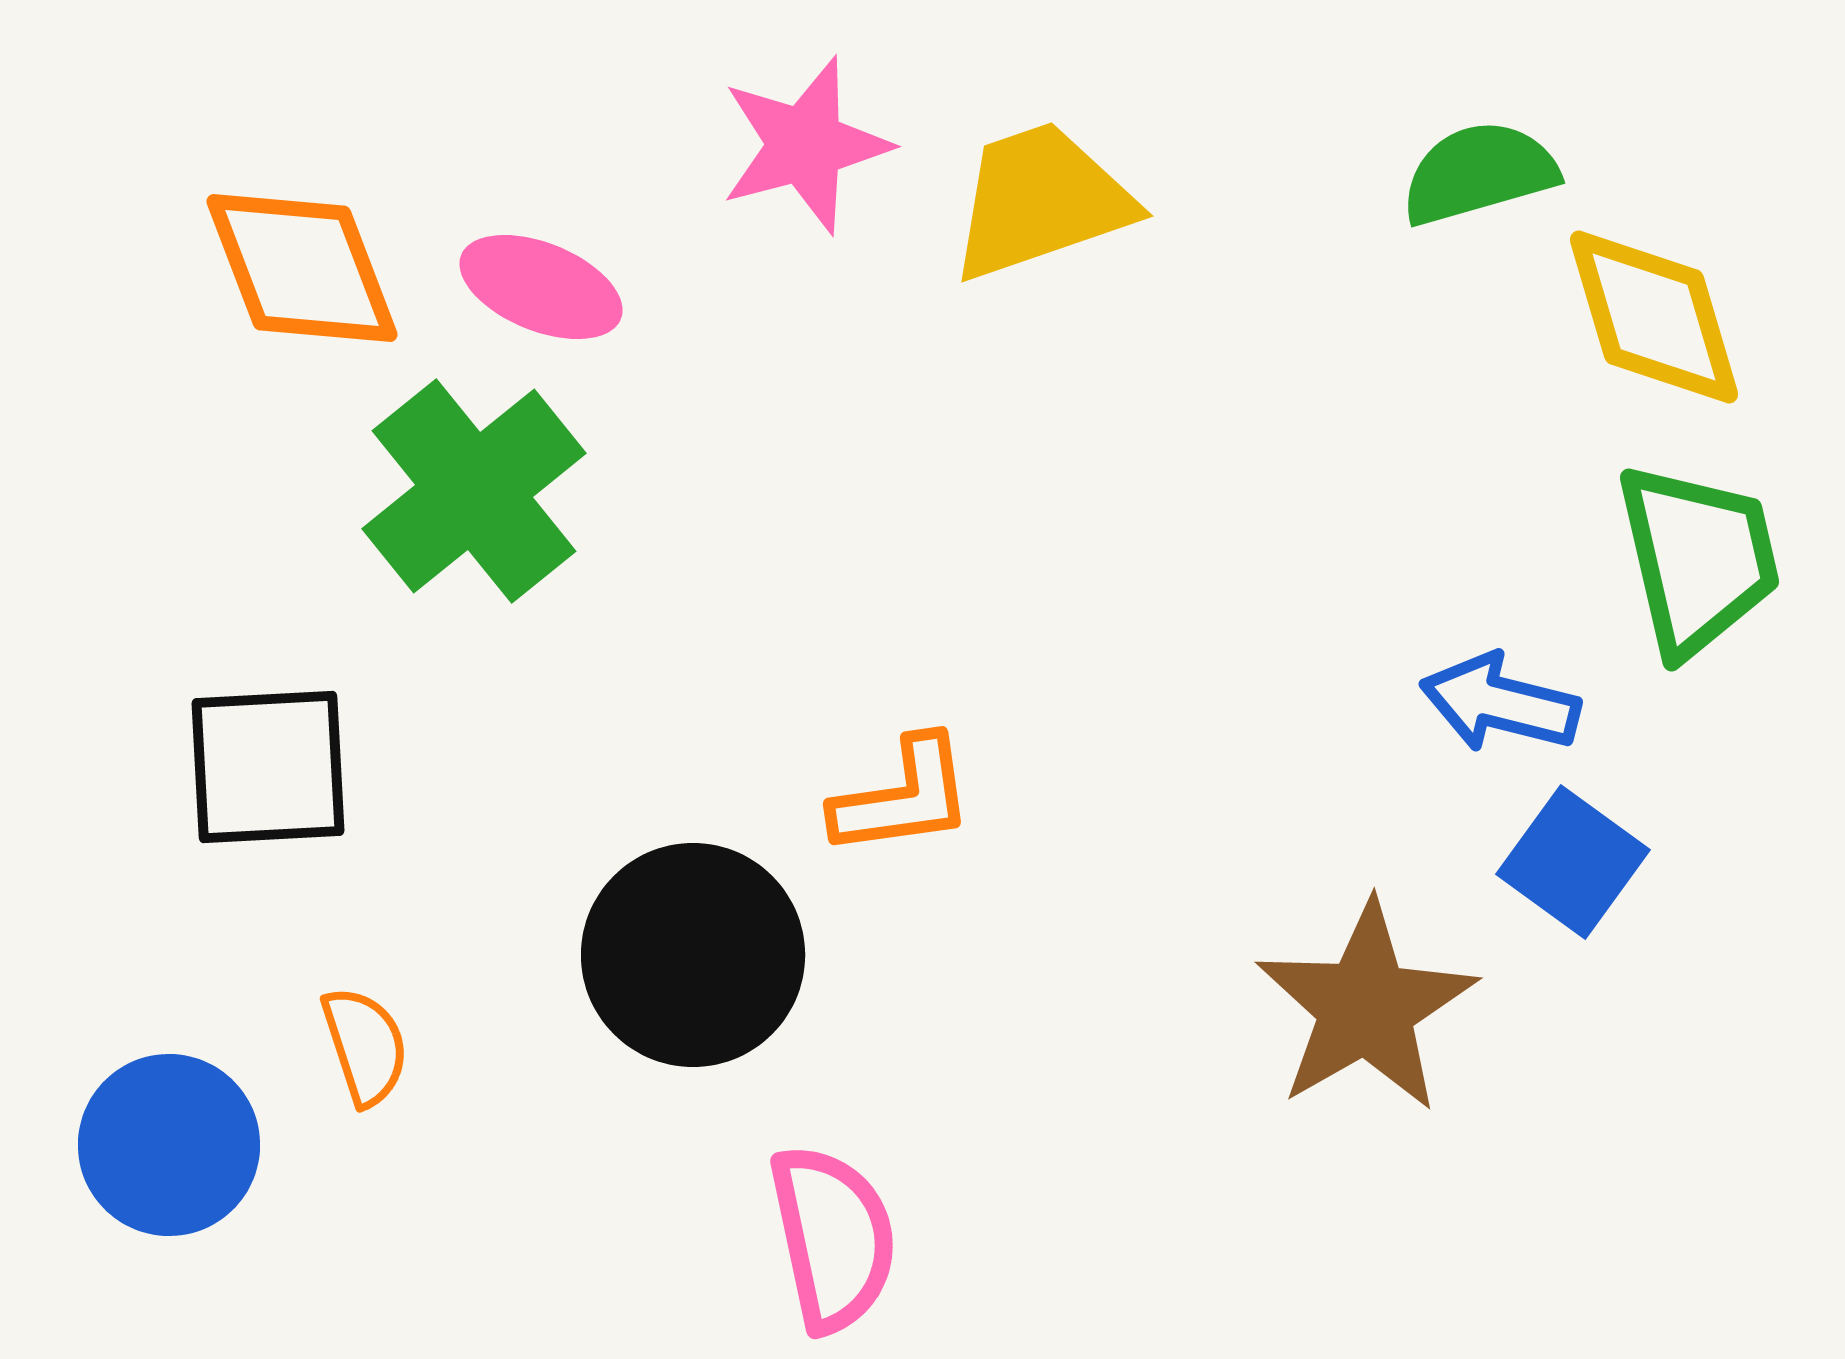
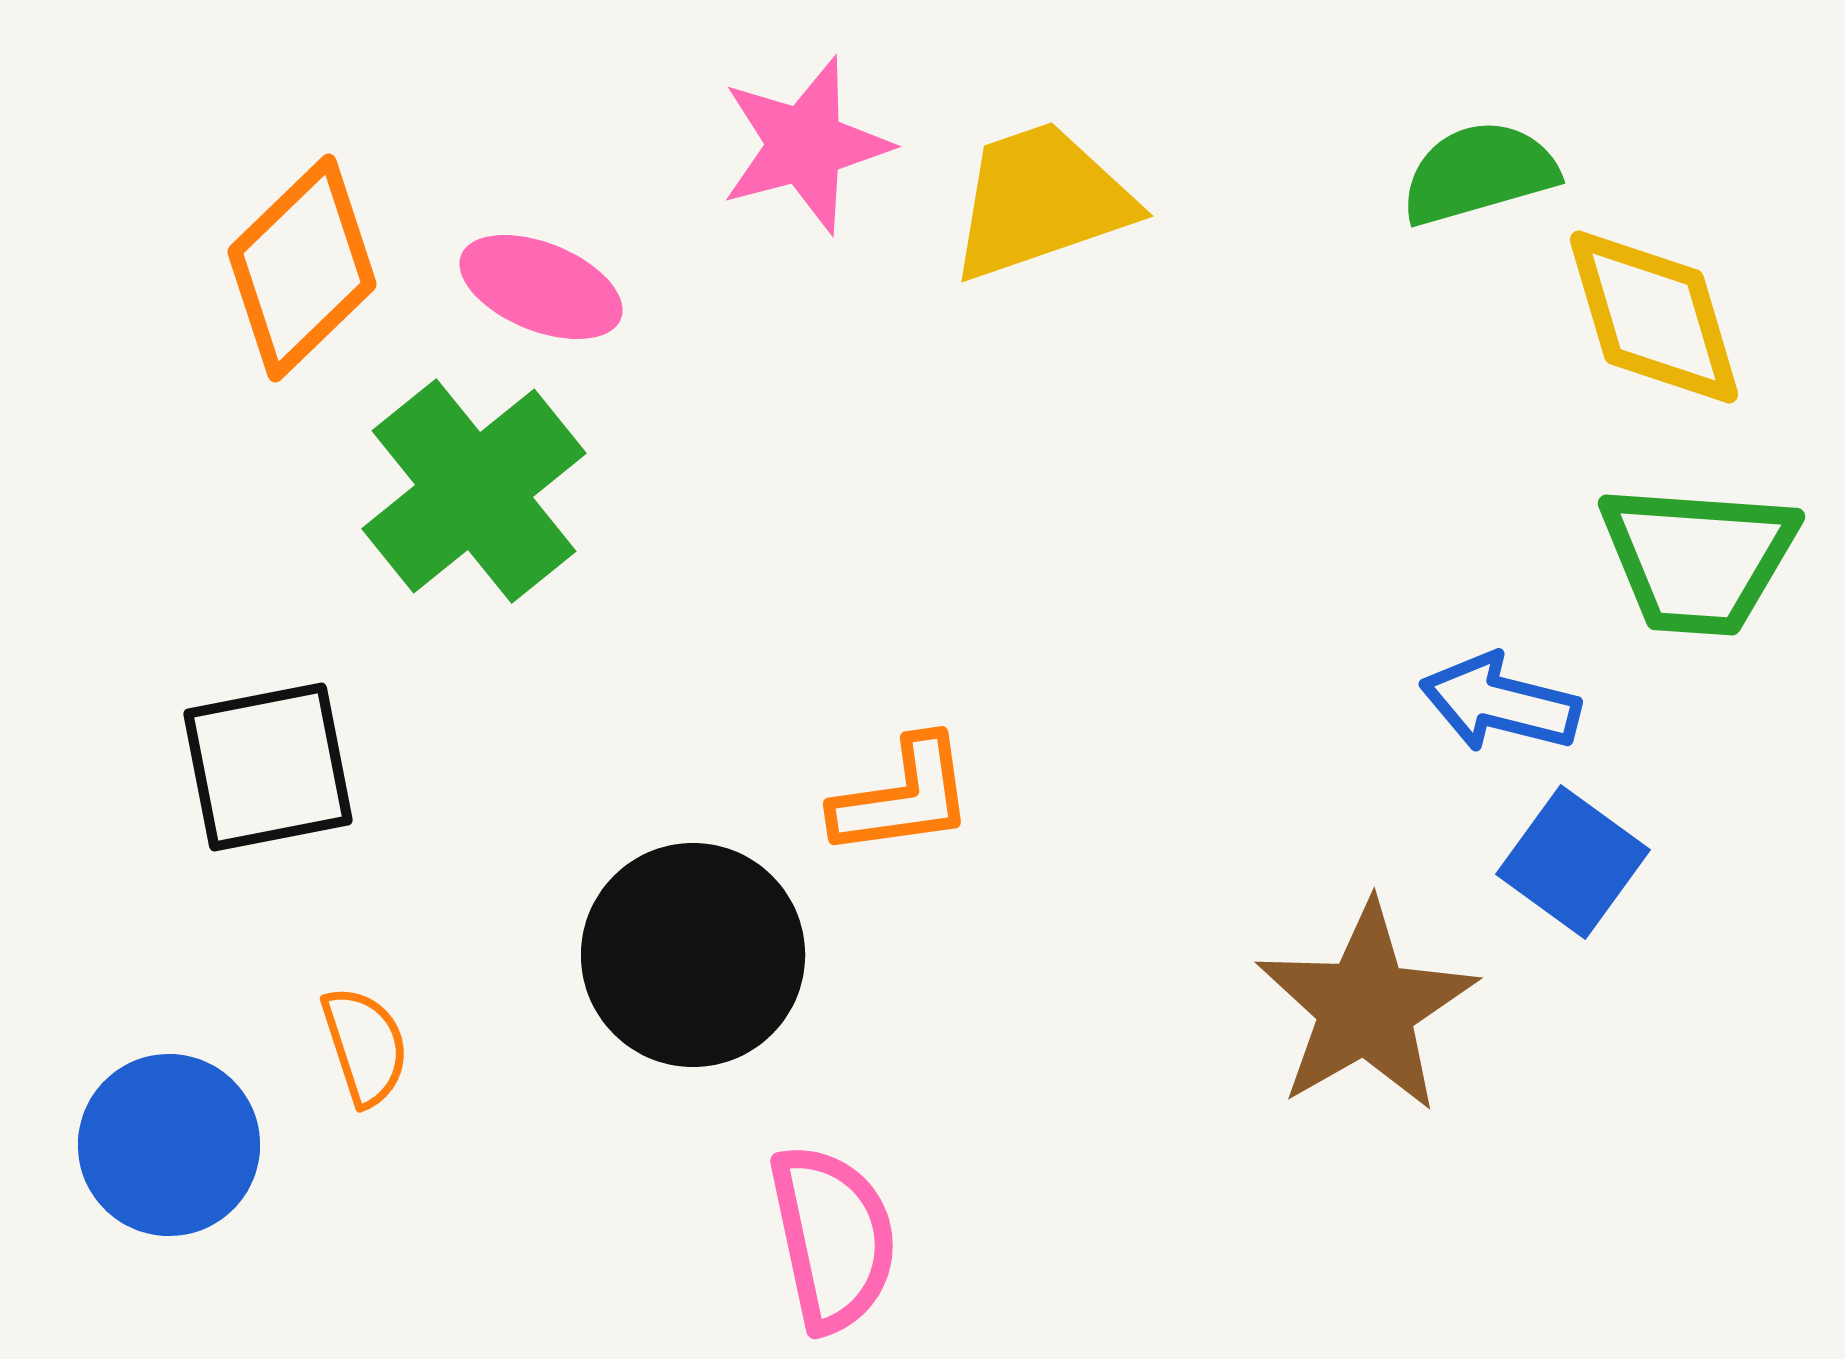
orange diamond: rotated 67 degrees clockwise
green trapezoid: rotated 107 degrees clockwise
black square: rotated 8 degrees counterclockwise
